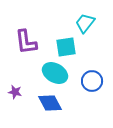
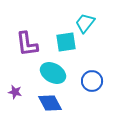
purple L-shape: moved 1 px right, 2 px down
cyan square: moved 5 px up
cyan ellipse: moved 2 px left
